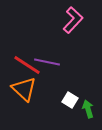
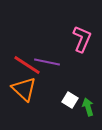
pink L-shape: moved 9 px right, 19 px down; rotated 20 degrees counterclockwise
green arrow: moved 2 px up
